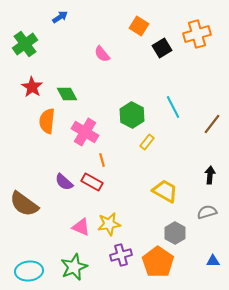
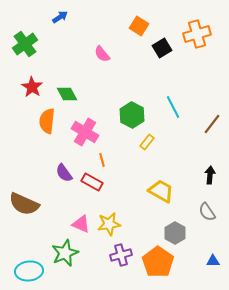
purple semicircle: moved 9 px up; rotated 12 degrees clockwise
yellow trapezoid: moved 4 px left
brown semicircle: rotated 12 degrees counterclockwise
gray semicircle: rotated 108 degrees counterclockwise
pink triangle: moved 3 px up
green star: moved 9 px left, 14 px up
